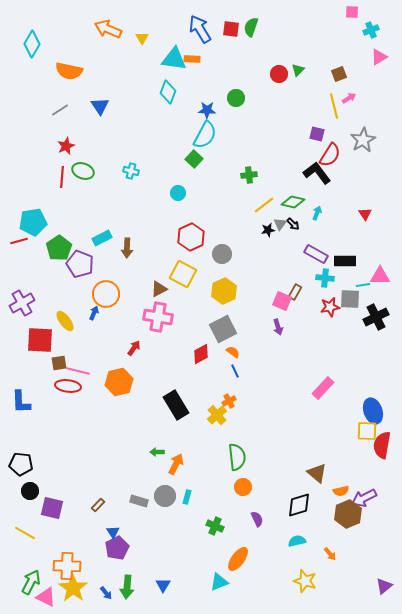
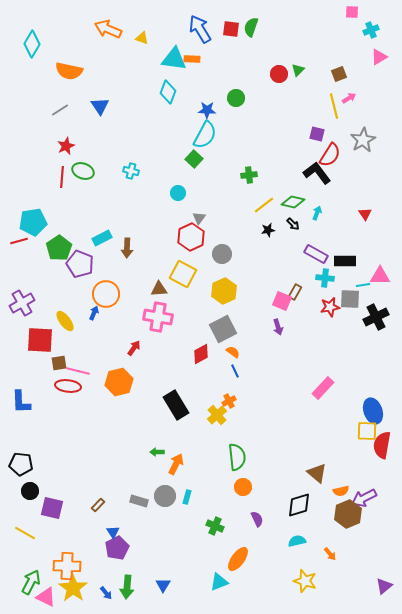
yellow triangle at (142, 38): rotated 40 degrees counterclockwise
gray triangle at (280, 224): moved 81 px left, 6 px up
brown triangle at (159, 289): rotated 24 degrees clockwise
